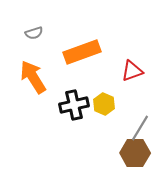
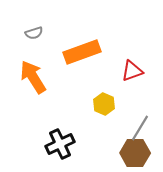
black cross: moved 14 px left, 39 px down; rotated 12 degrees counterclockwise
